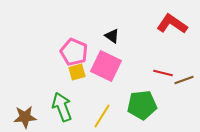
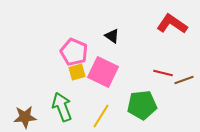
pink square: moved 3 px left, 6 px down
yellow line: moved 1 px left
